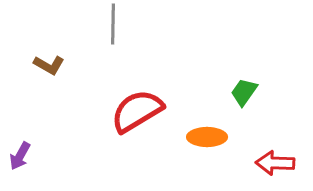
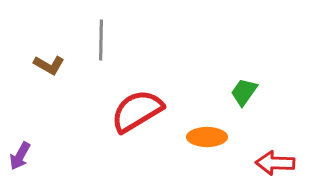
gray line: moved 12 px left, 16 px down
